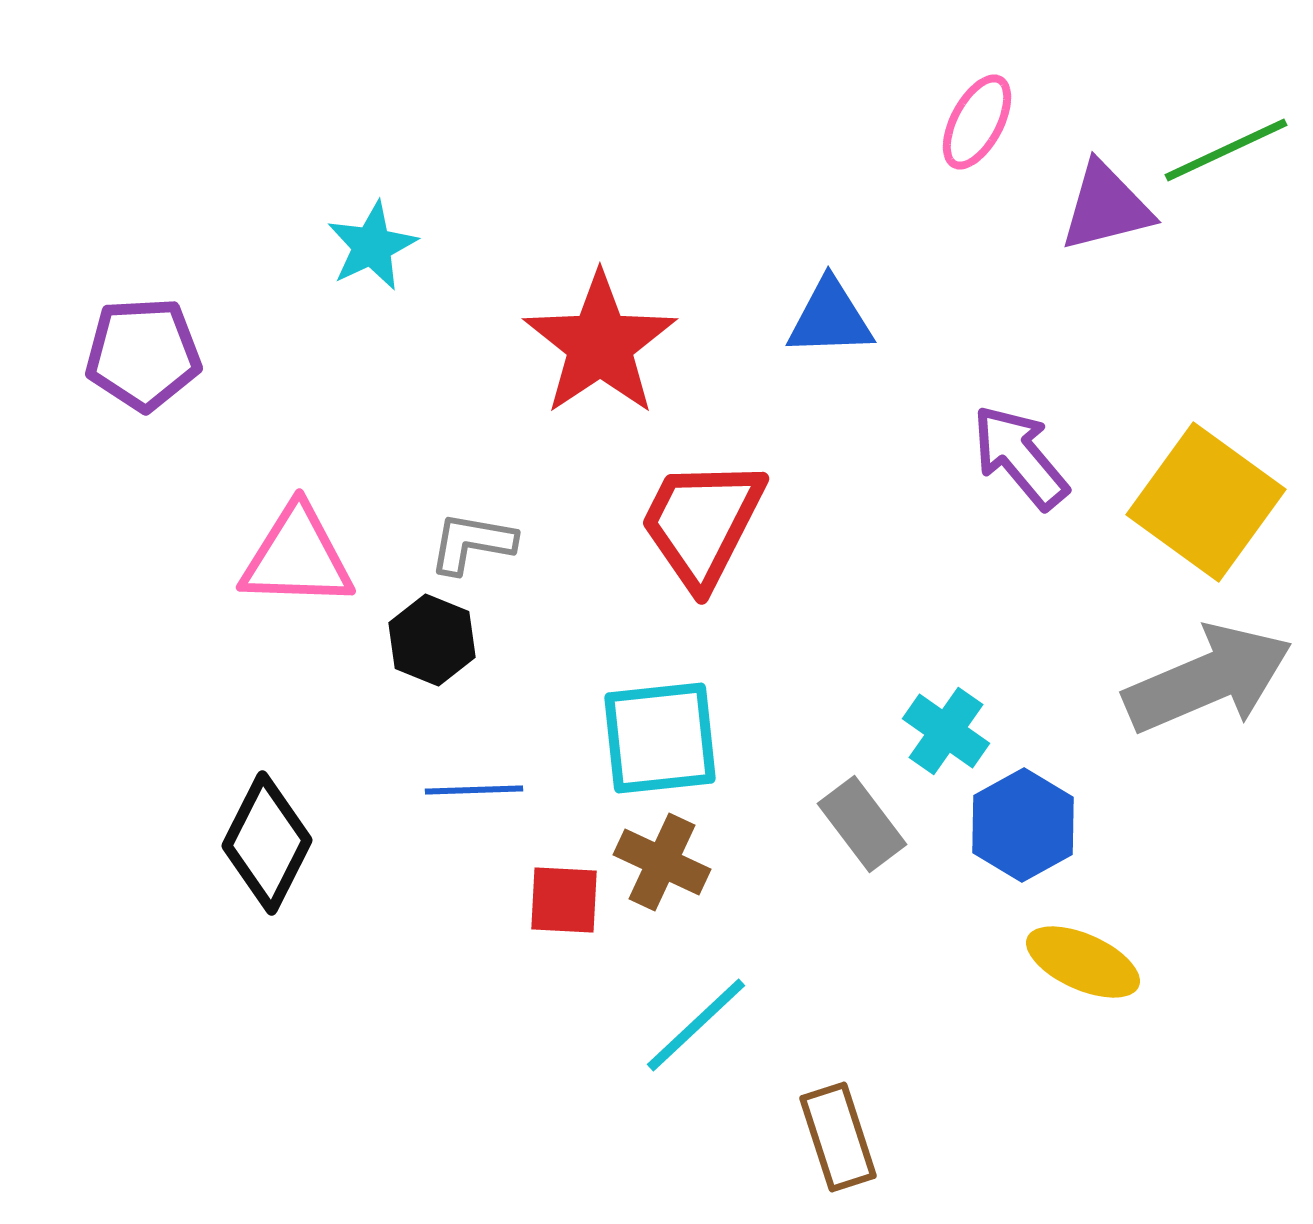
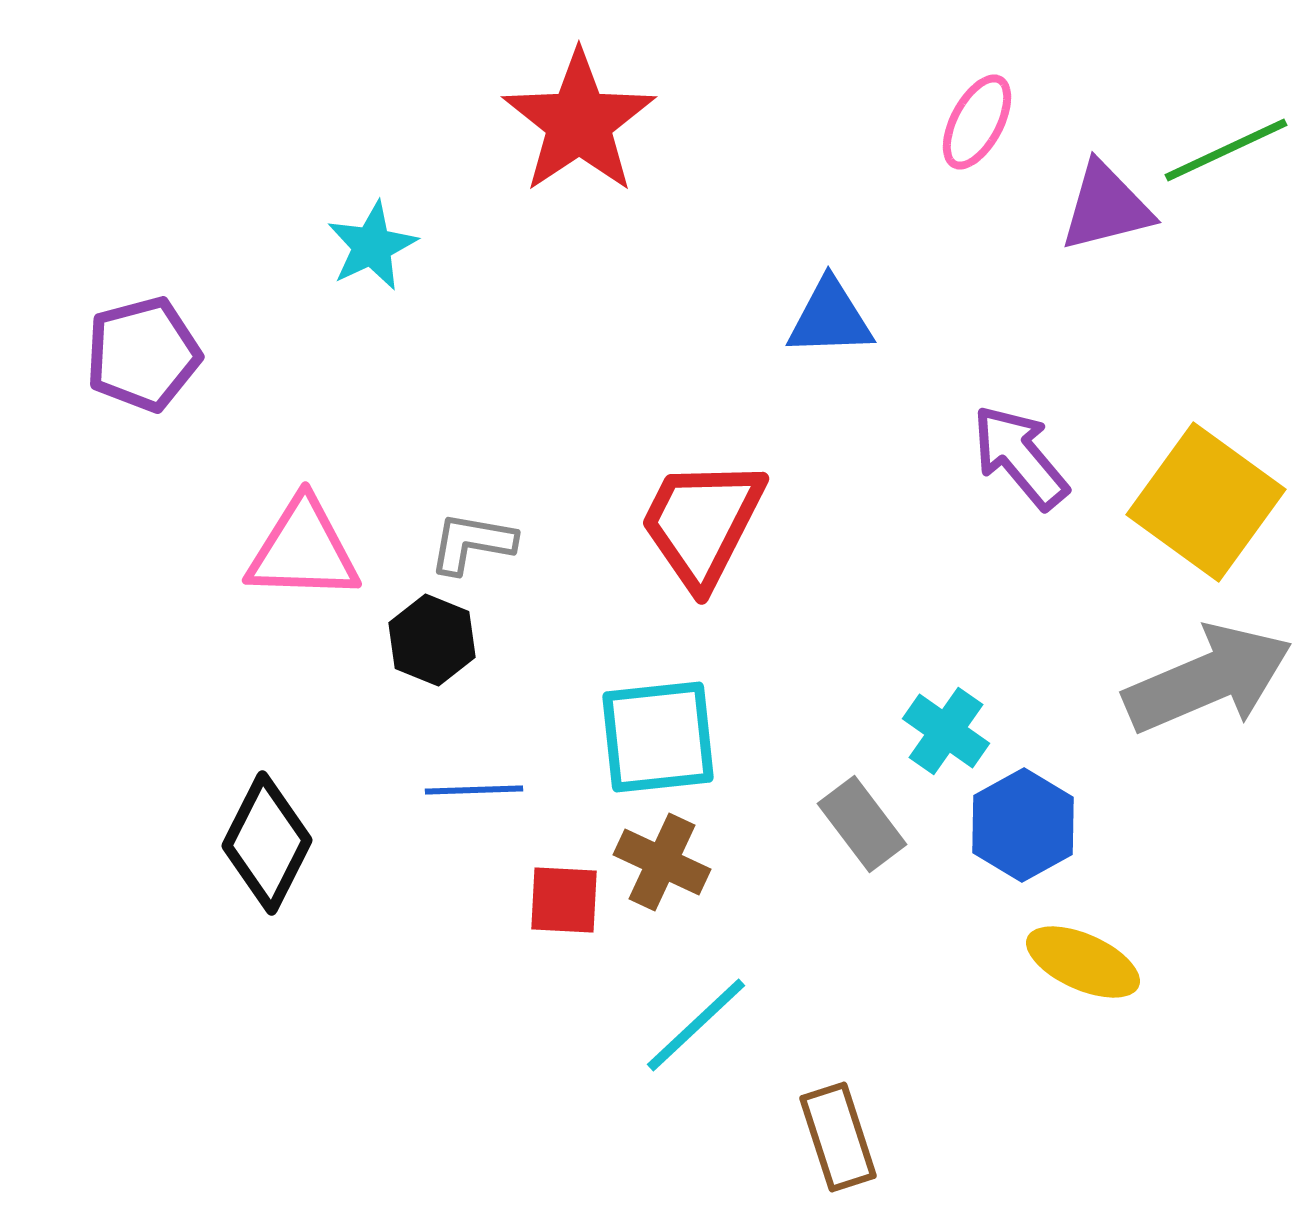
red star: moved 21 px left, 222 px up
purple pentagon: rotated 12 degrees counterclockwise
pink triangle: moved 6 px right, 7 px up
cyan square: moved 2 px left, 1 px up
